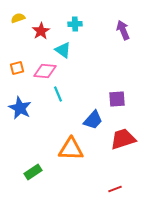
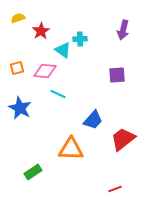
cyan cross: moved 5 px right, 15 px down
purple arrow: rotated 144 degrees counterclockwise
cyan line: rotated 42 degrees counterclockwise
purple square: moved 24 px up
red trapezoid: rotated 20 degrees counterclockwise
